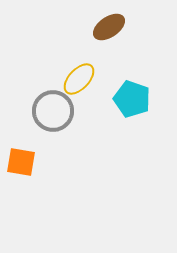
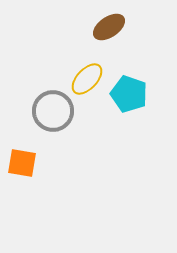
yellow ellipse: moved 8 px right
cyan pentagon: moved 3 px left, 5 px up
orange square: moved 1 px right, 1 px down
